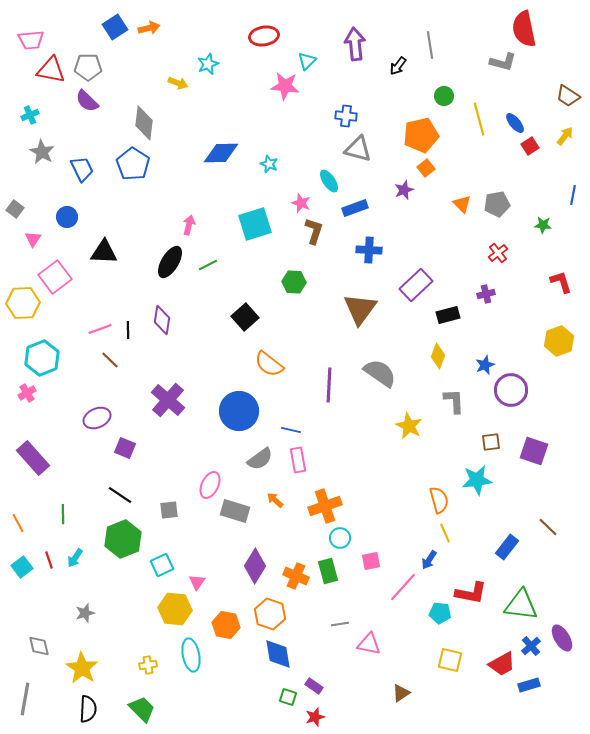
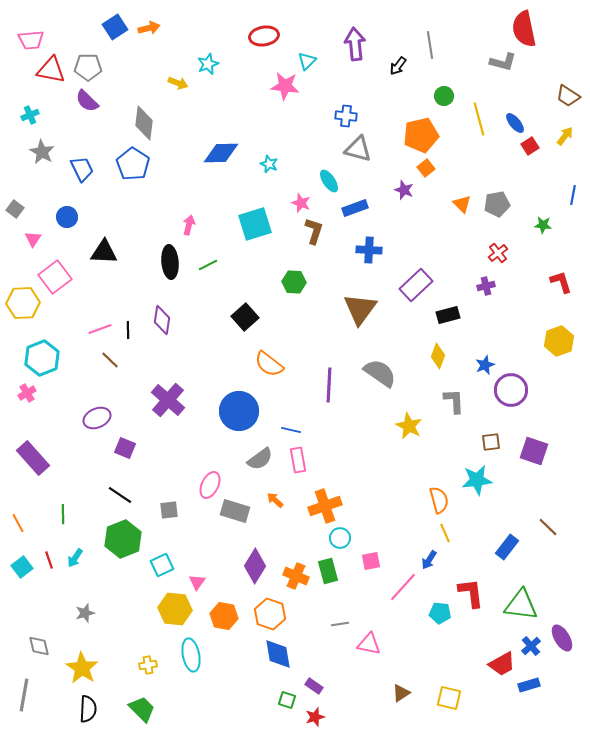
purple star at (404, 190): rotated 30 degrees counterclockwise
black ellipse at (170, 262): rotated 36 degrees counterclockwise
purple cross at (486, 294): moved 8 px up
red L-shape at (471, 593): rotated 108 degrees counterclockwise
orange hexagon at (226, 625): moved 2 px left, 9 px up
yellow square at (450, 660): moved 1 px left, 38 px down
green square at (288, 697): moved 1 px left, 3 px down
gray line at (25, 699): moved 1 px left, 4 px up
